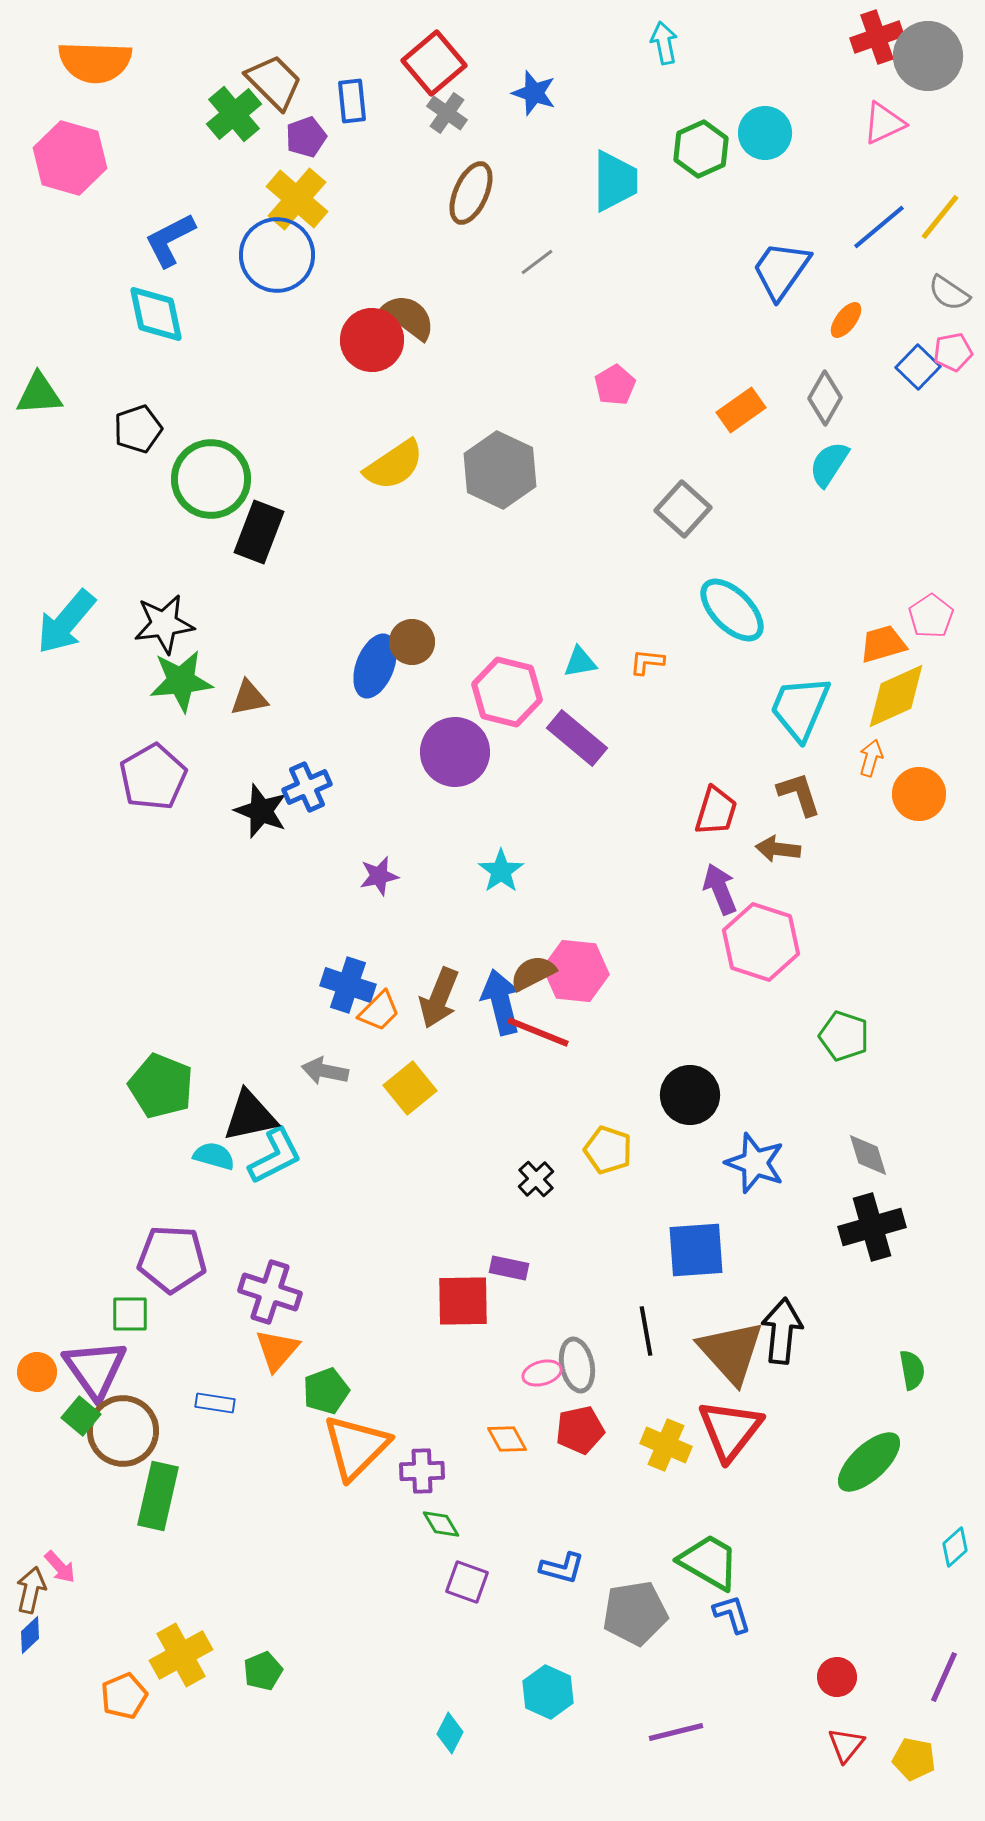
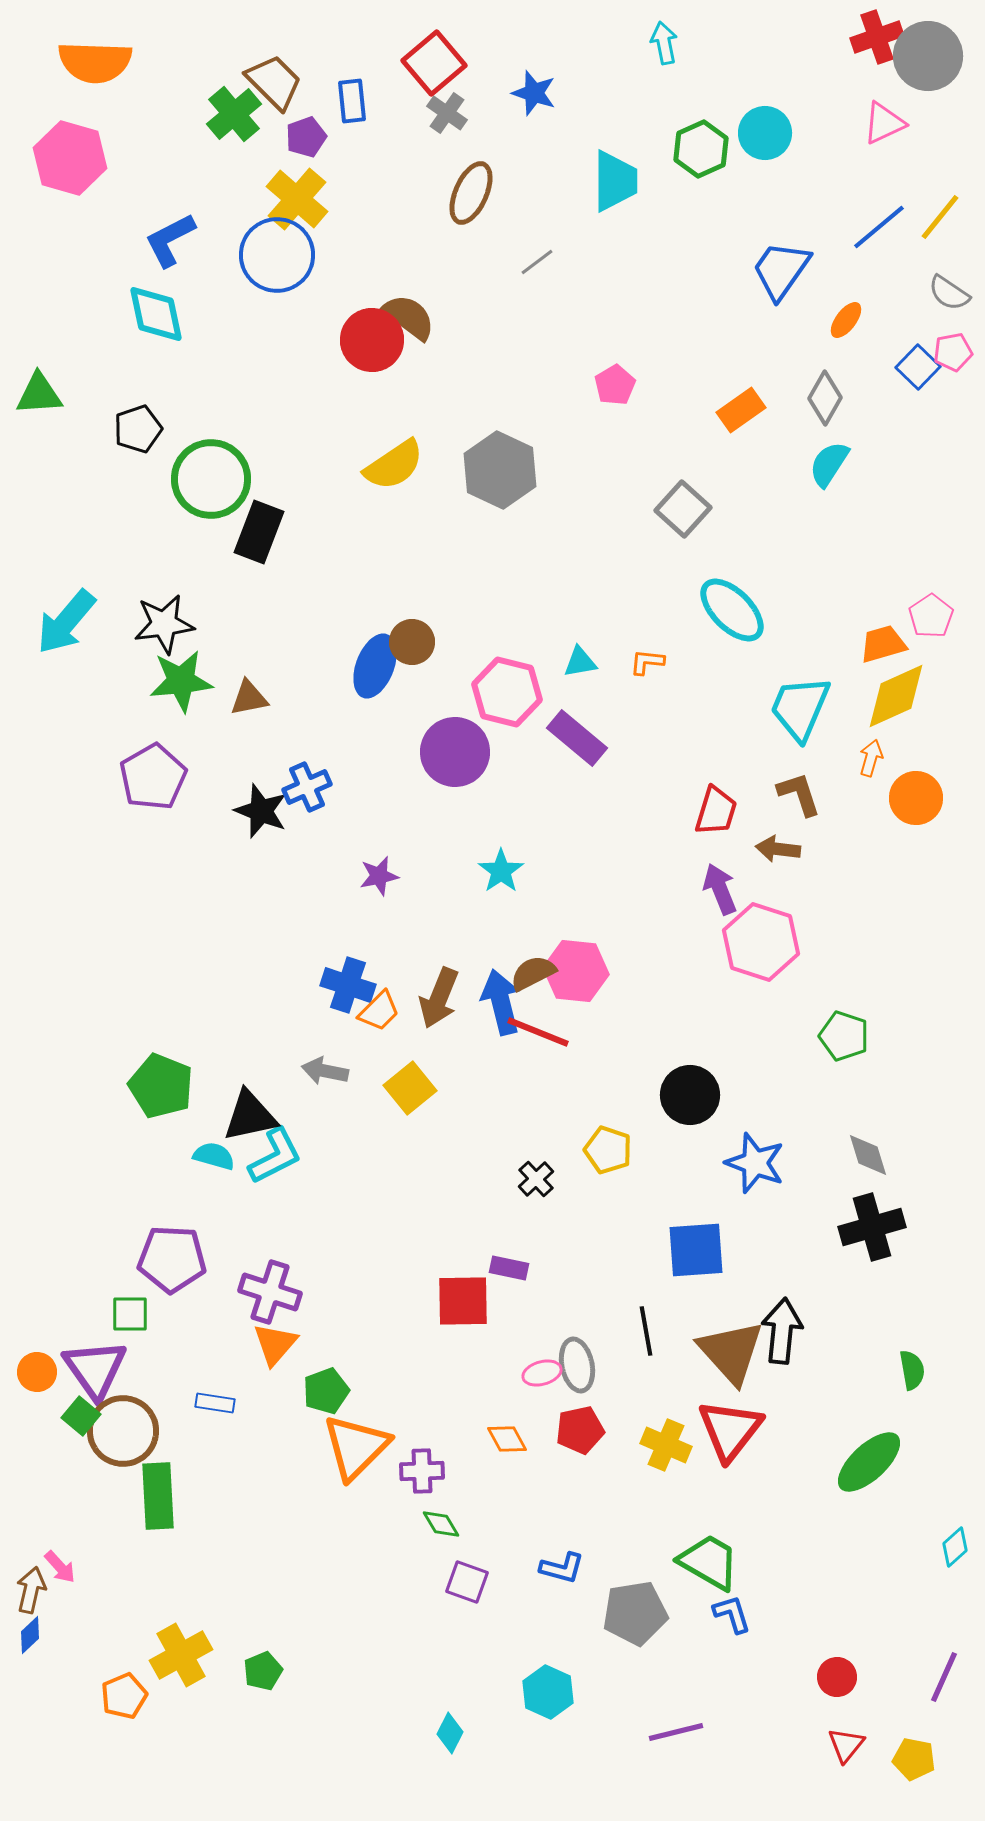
orange circle at (919, 794): moved 3 px left, 4 px down
orange triangle at (277, 1350): moved 2 px left, 6 px up
green rectangle at (158, 1496): rotated 16 degrees counterclockwise
